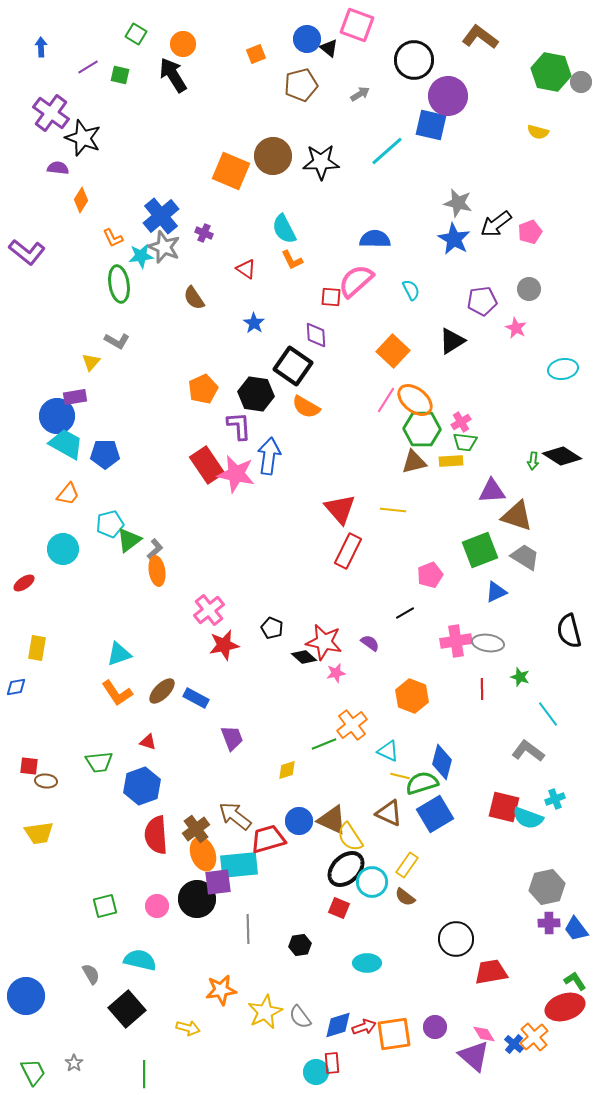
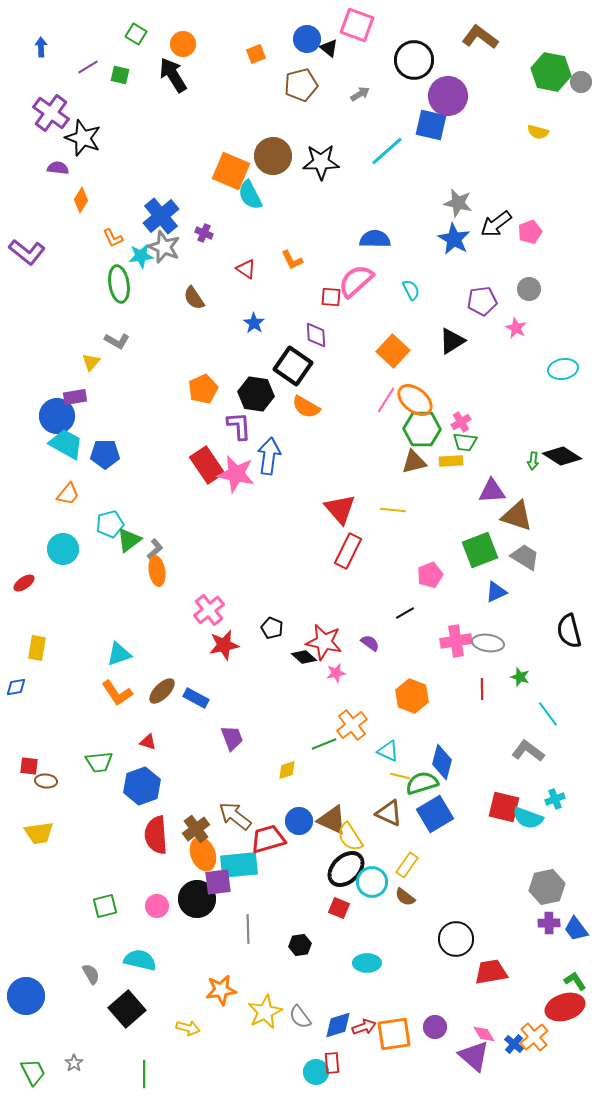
cyan semicircle at (284, 229): moved 34 px left, 34 px up
